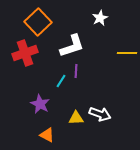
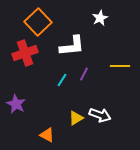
white L-shape: rotated 12 degrees clockwise
yellow line: moved 7 px left, 13 px down
purple line: moved 8 px right, 3 px down; rotated 24 degrees clockwise
cyan line: moved 1 px right, 1 px up
purple star: moved 24 px left
white arrow: moved 1 px down
yellow triangle: rotated 28 degrees counterclockwise
